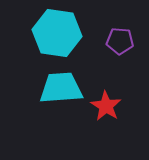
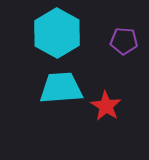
cyan hexagon: rotated 21 degrees clockwise
purple pentagon: moved 4 px right
